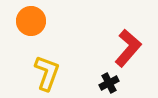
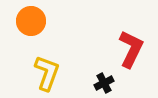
red L-shape: moved 3 px right, 1 px down; rotated 15 degrees counterclockwise
black cross: moved 5 px left
